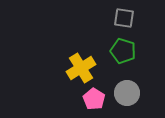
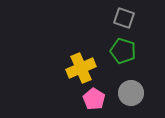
gray square: rotated 10 degrees clockwise
yellow cross: rotated 8 degrees clockwise
gray circle: moved 4 px right
